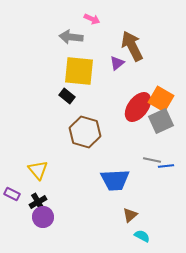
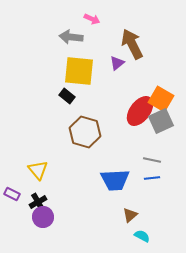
brown arrow: moved 2 px up
red ellipse: moved 2 px right, 4 px down
blue line: moved 14 px left, 12 px down
